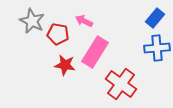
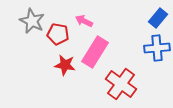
blue rectangle: moved 3 px right
